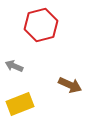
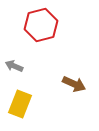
brown arrow: moved 4 px right, 1 px up
yellow rectangle: rotated 48 degrees counterclockwise
